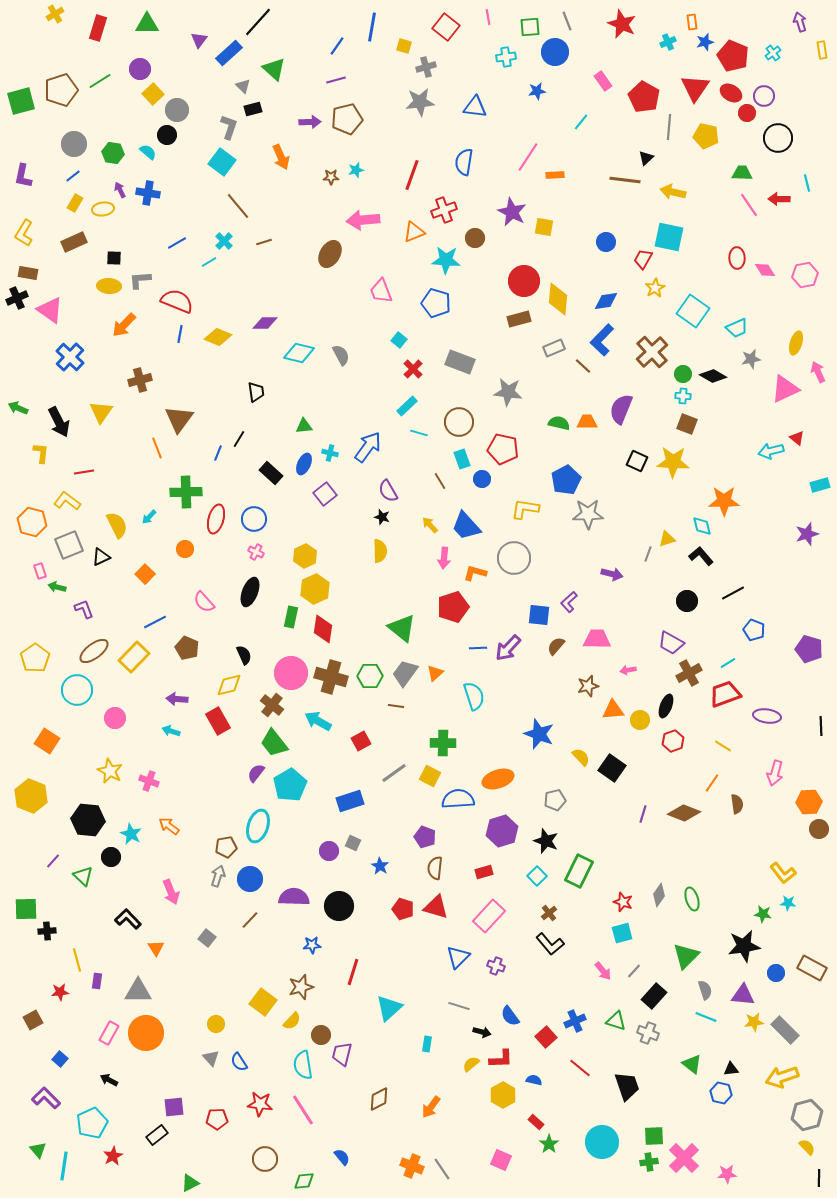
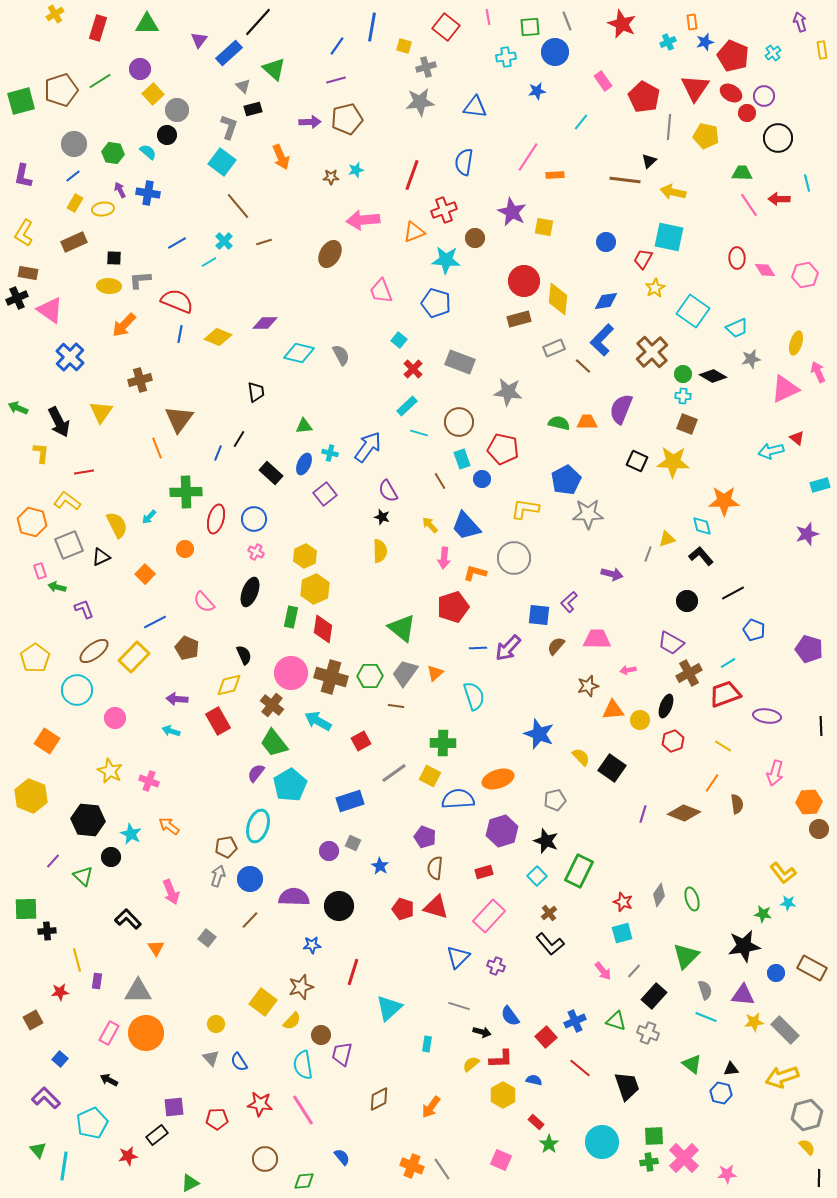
black triangle at (646, 158): moved 3 px right, 3 px down
red star at (113, 1156): moved 15 px right; rotated 18 degrees clockwise
